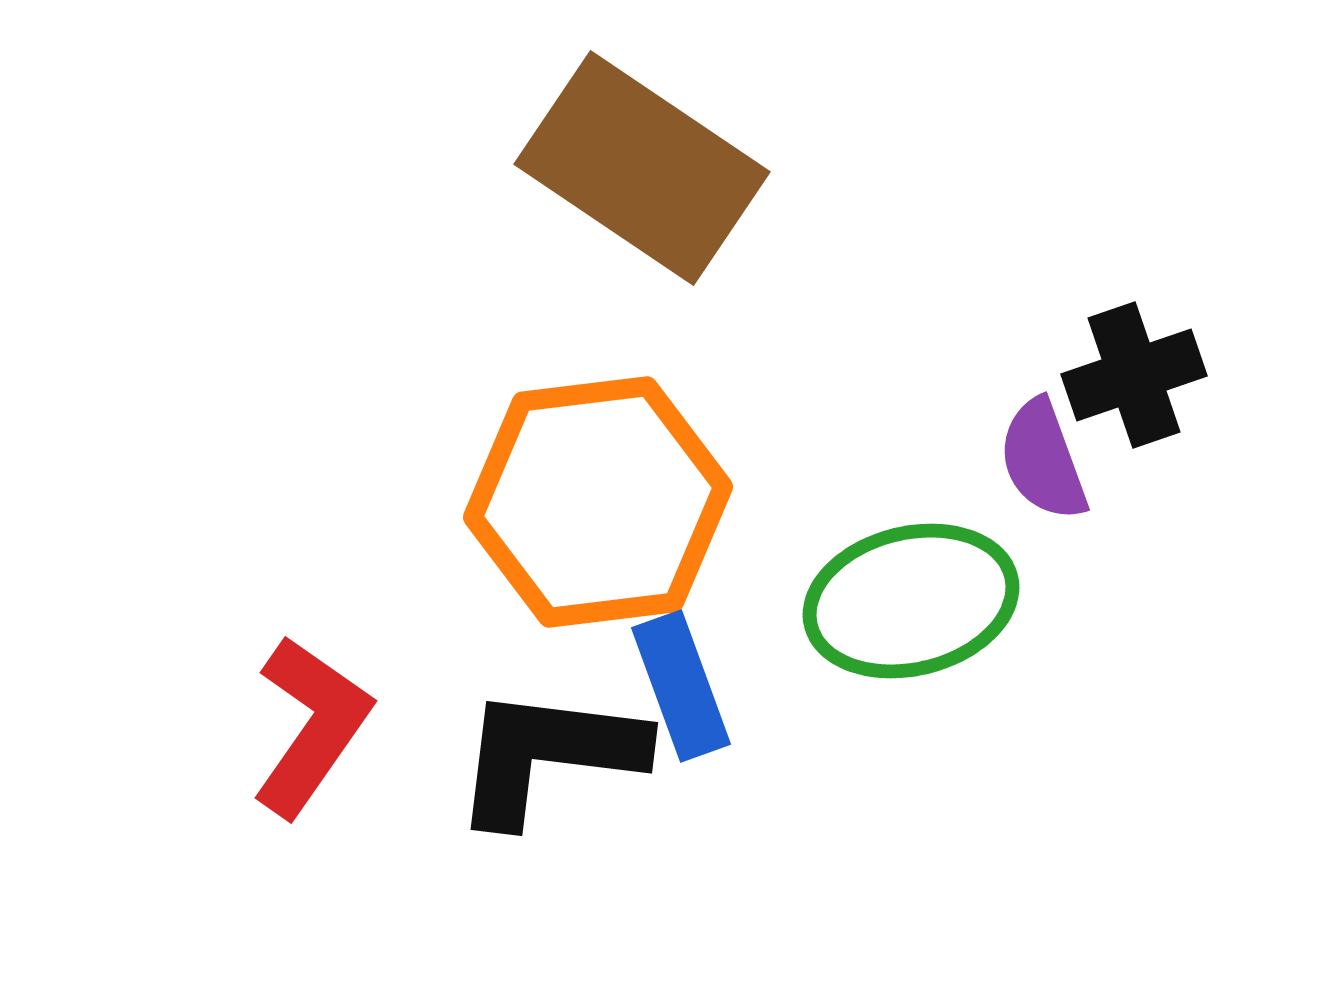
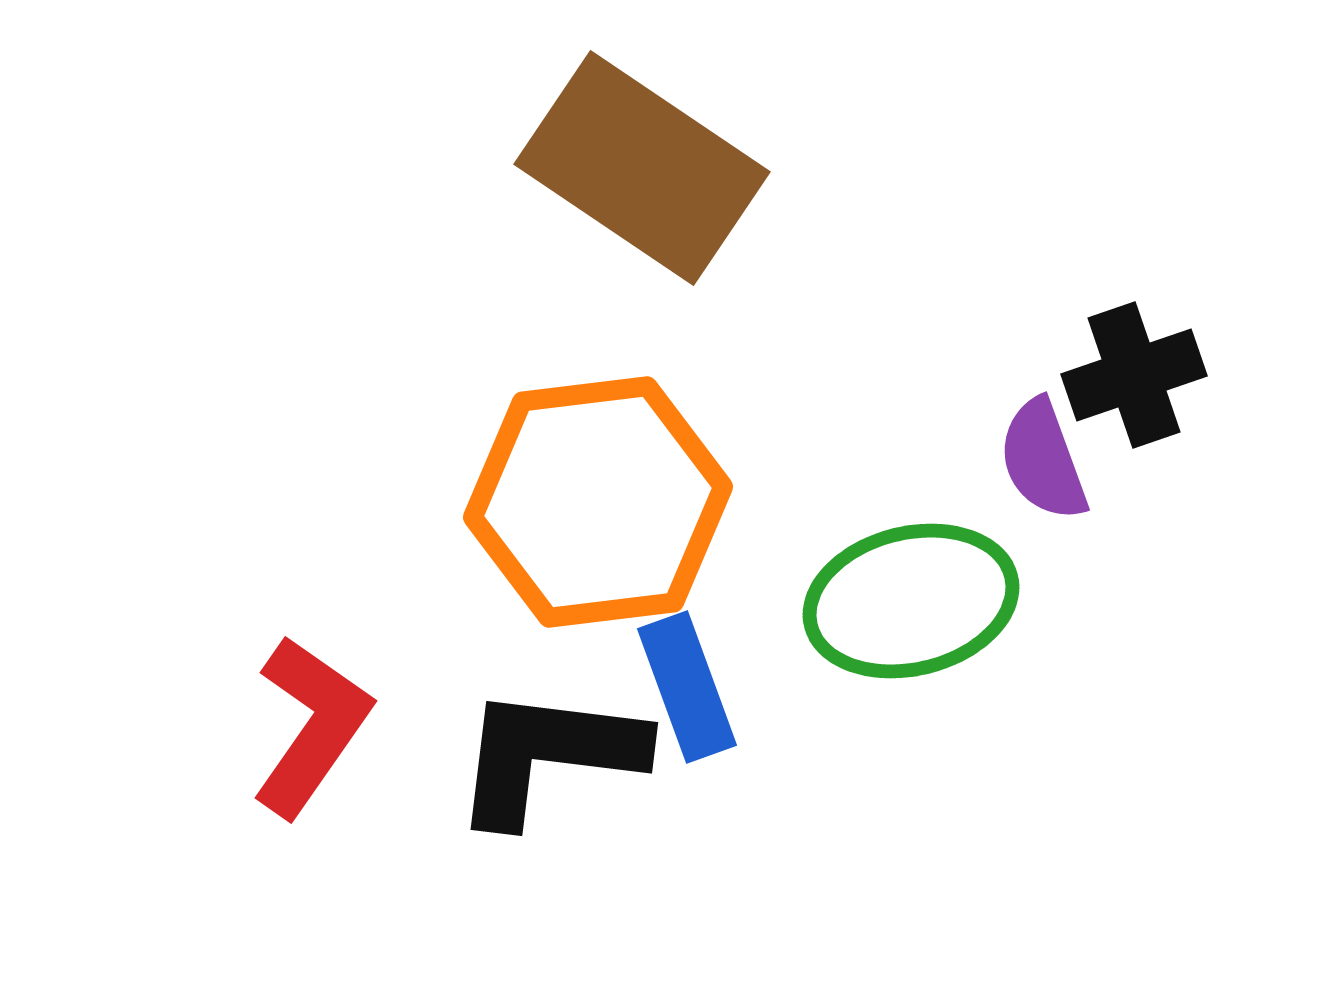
blue rectangle: moved 6 px right, 1 px down
